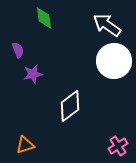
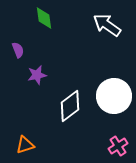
white circle: moved 35 px down
purple star: moved 4 px right, 1 px down
